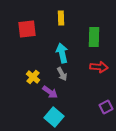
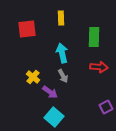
gray arrow: moved 1 px right, 2 px down
